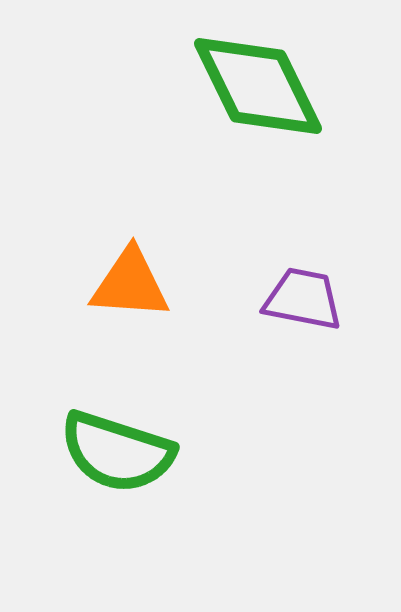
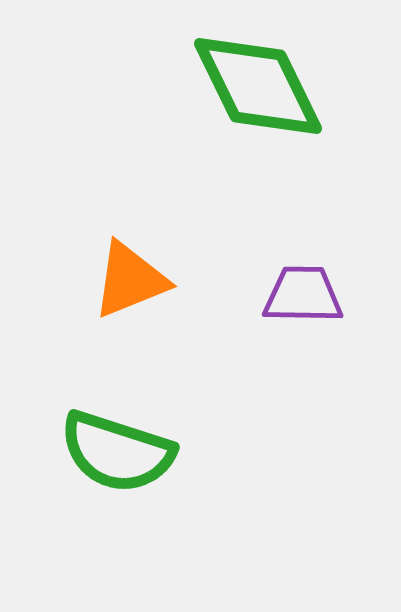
orange triangle: moved 4 px up; rotated 26 degrees counterclockwise
purple trapezoid: moved 4 px up; rotated 10 degrees counterclockwise
